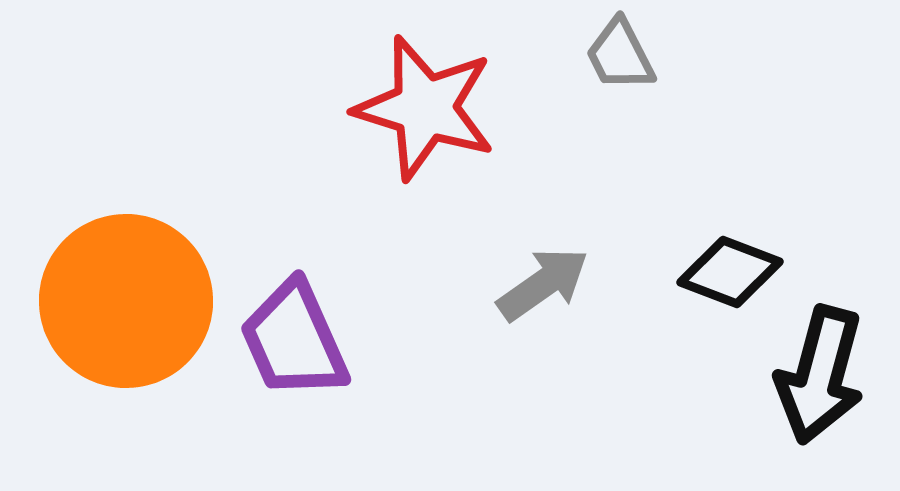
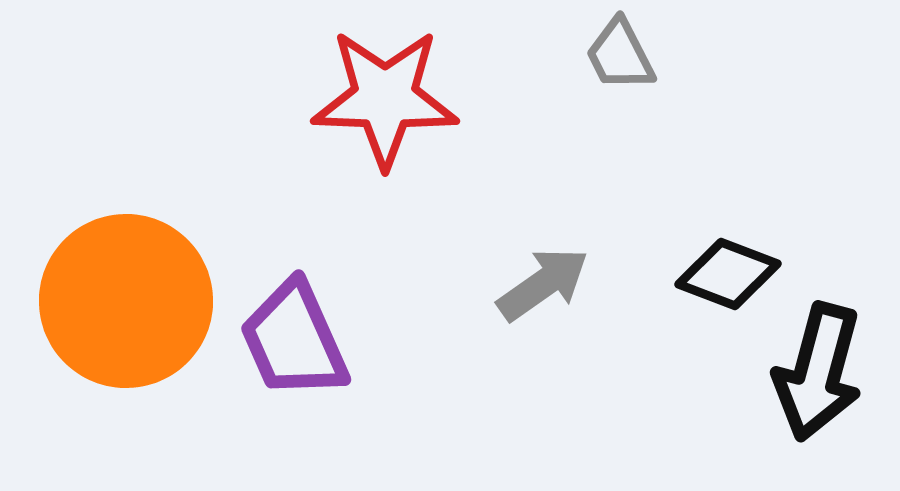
red star: moved 40 px left, 10 px up; rotated 15 degrees counterclockwise
black diamond: moved 2 px left, 2 px down
black arrow: moved 2 px left, 3 px up
